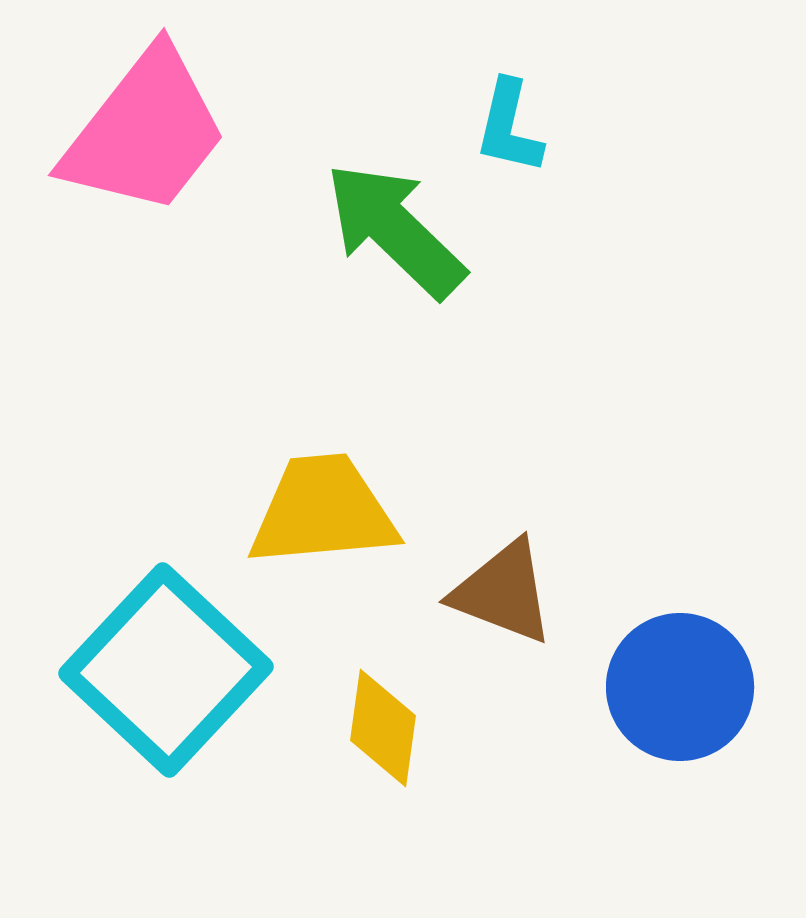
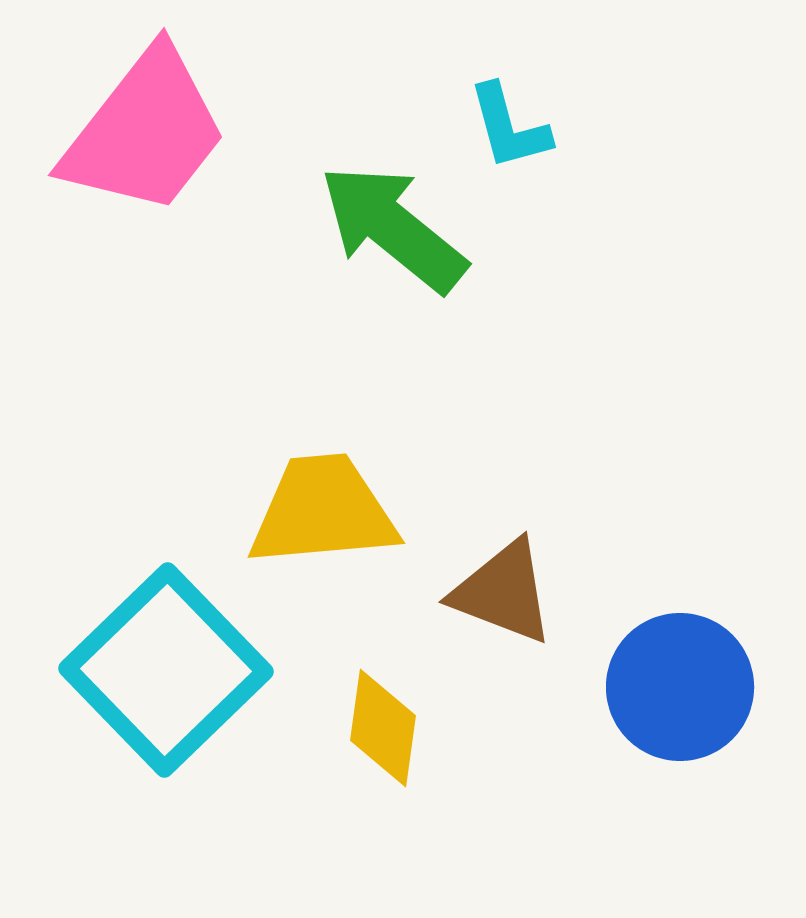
cyan L-shape: rotated 28 degrees counterclockwise
green arrow: moved 2 px left, 2 px up; rotated 5 degrees counterclockwise
cyan square: rotated 3 degrees clockwise
